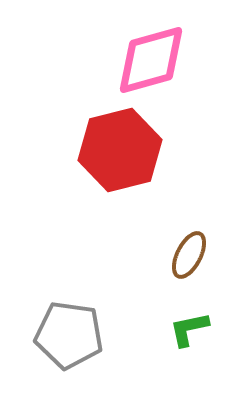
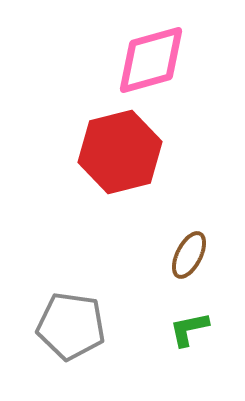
red hexagon: moved 2 px down
gray pentagon: moved 2 px right, 9 px up
